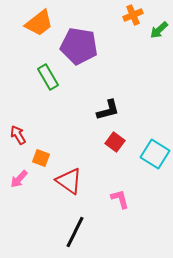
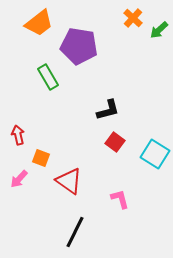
orange cross: moved 3 px down; rotated 24 degrees counterclockwise
red arrow: rotated 18 degrees clockwise
